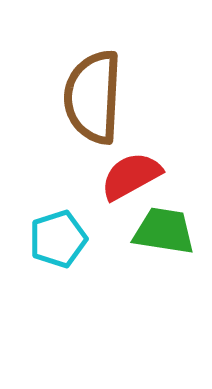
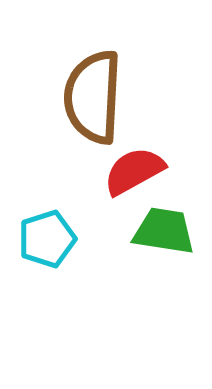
red semicircle: moved 3 px right, 5 px up
cyan pentagon: moved 11 px left
